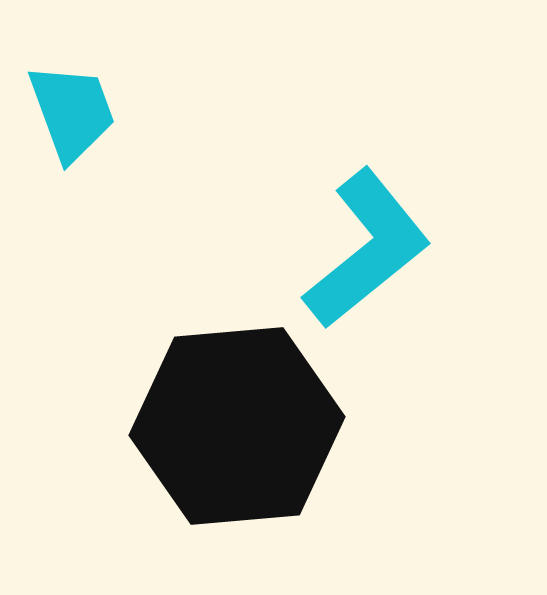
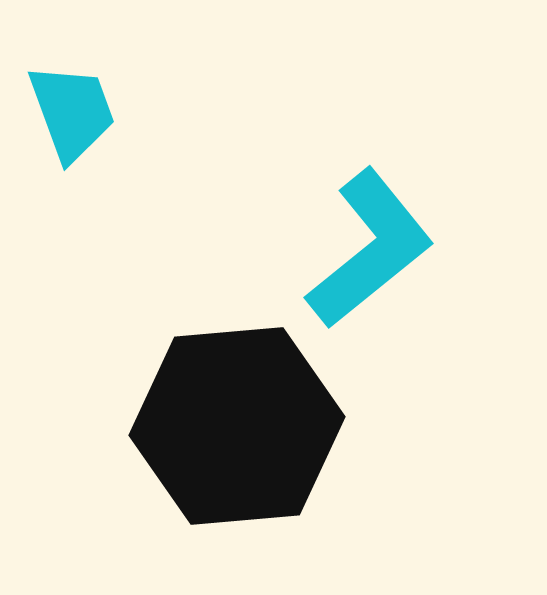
cyan L-shape: moved 3 px right
